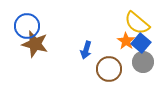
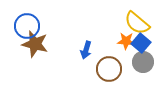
orange star: rotated 30 degrees counterclockwise
